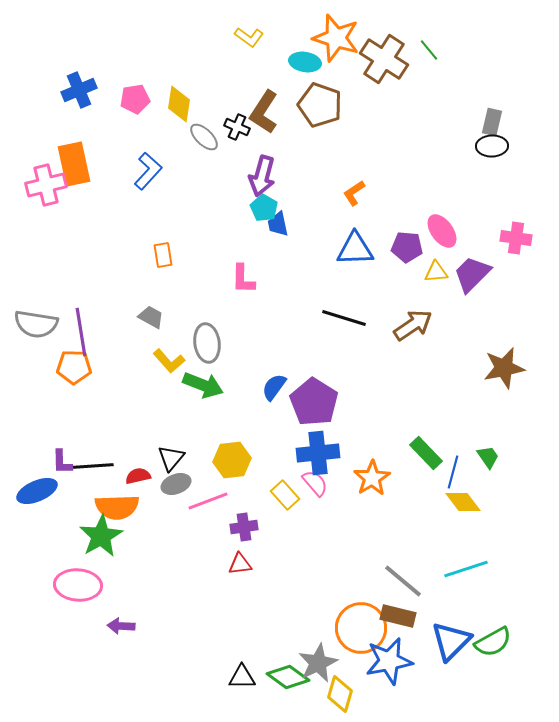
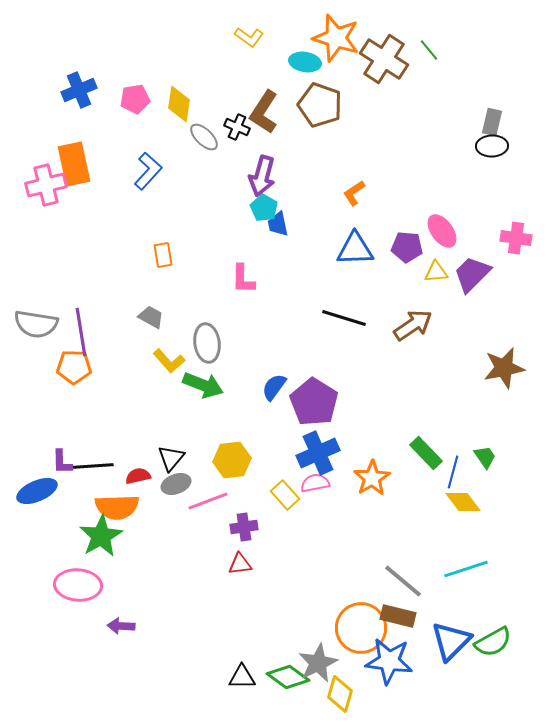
blue cross at (318, 453): rotated 18 degrees counterclockwise
green trapezoid at (488, 457): moved 3 px left
pink semicircle at (315, 483): rotated 60 degrees counterclockwise
blue star at (389, 661): rotated 18 degrees clockwise
